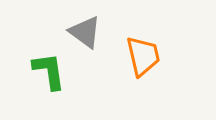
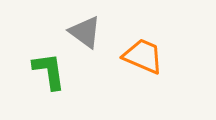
orange trapezoid: rotated 54 degrees counterclockwise
